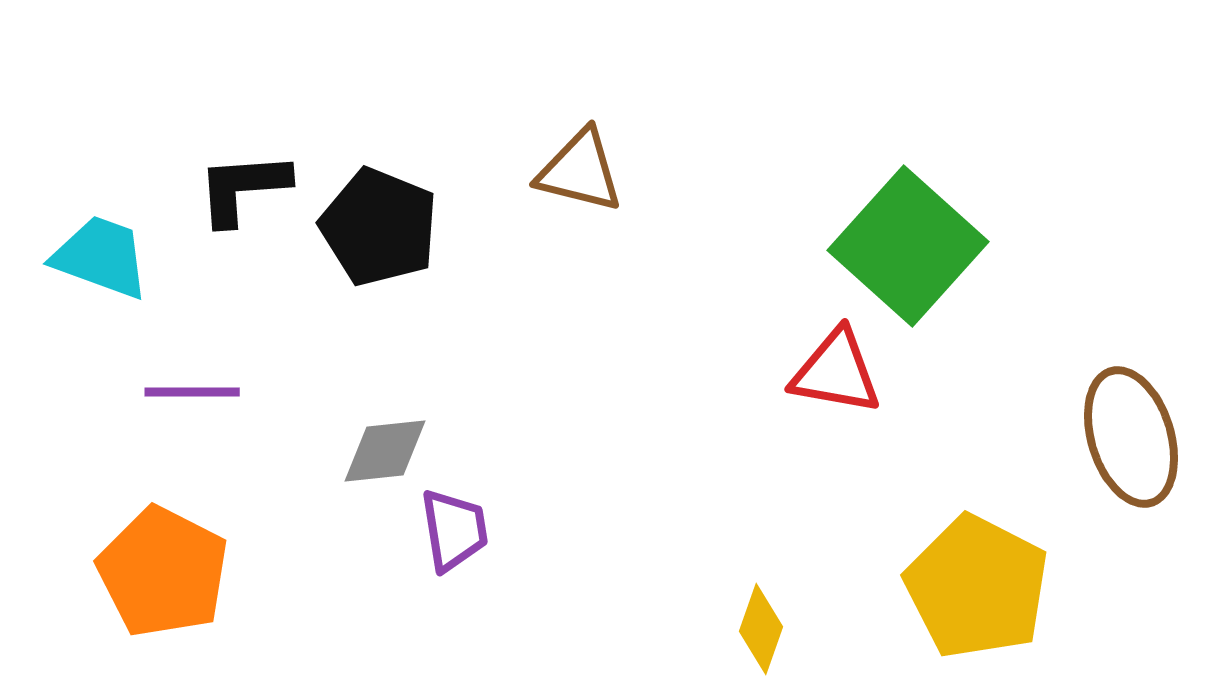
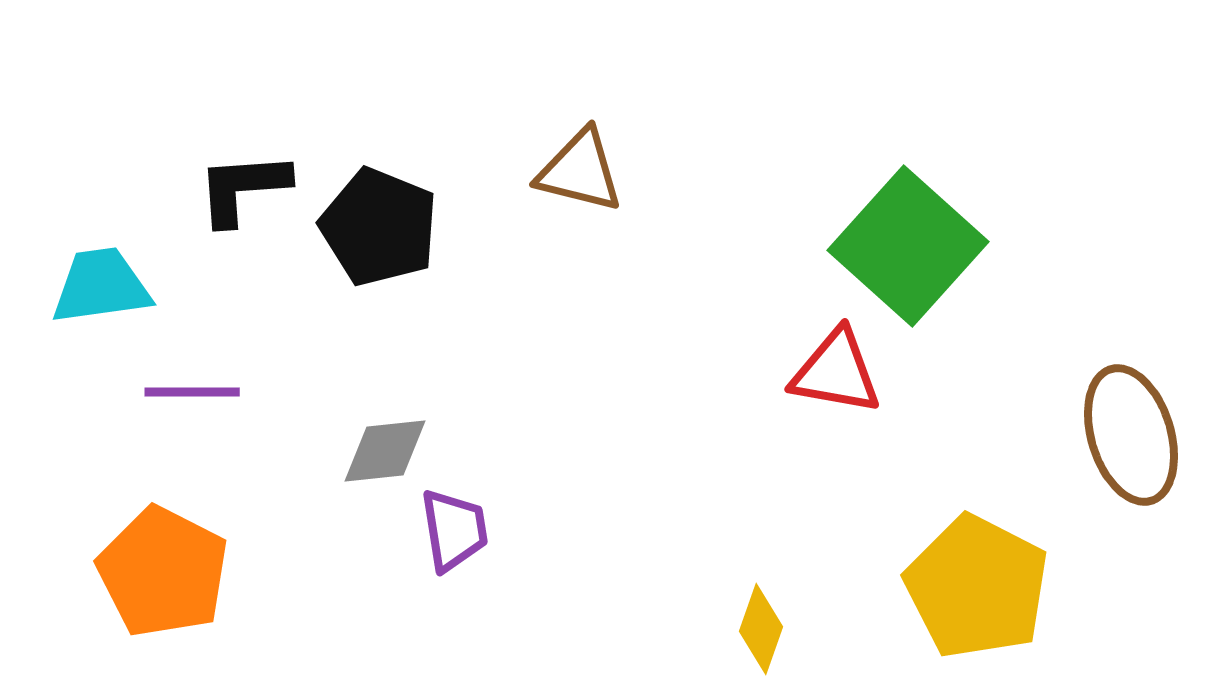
cyan trapezoid: moved 29 px down; rotated 28 degrees counterclockwise
brown ellipse: moved 2 px up
